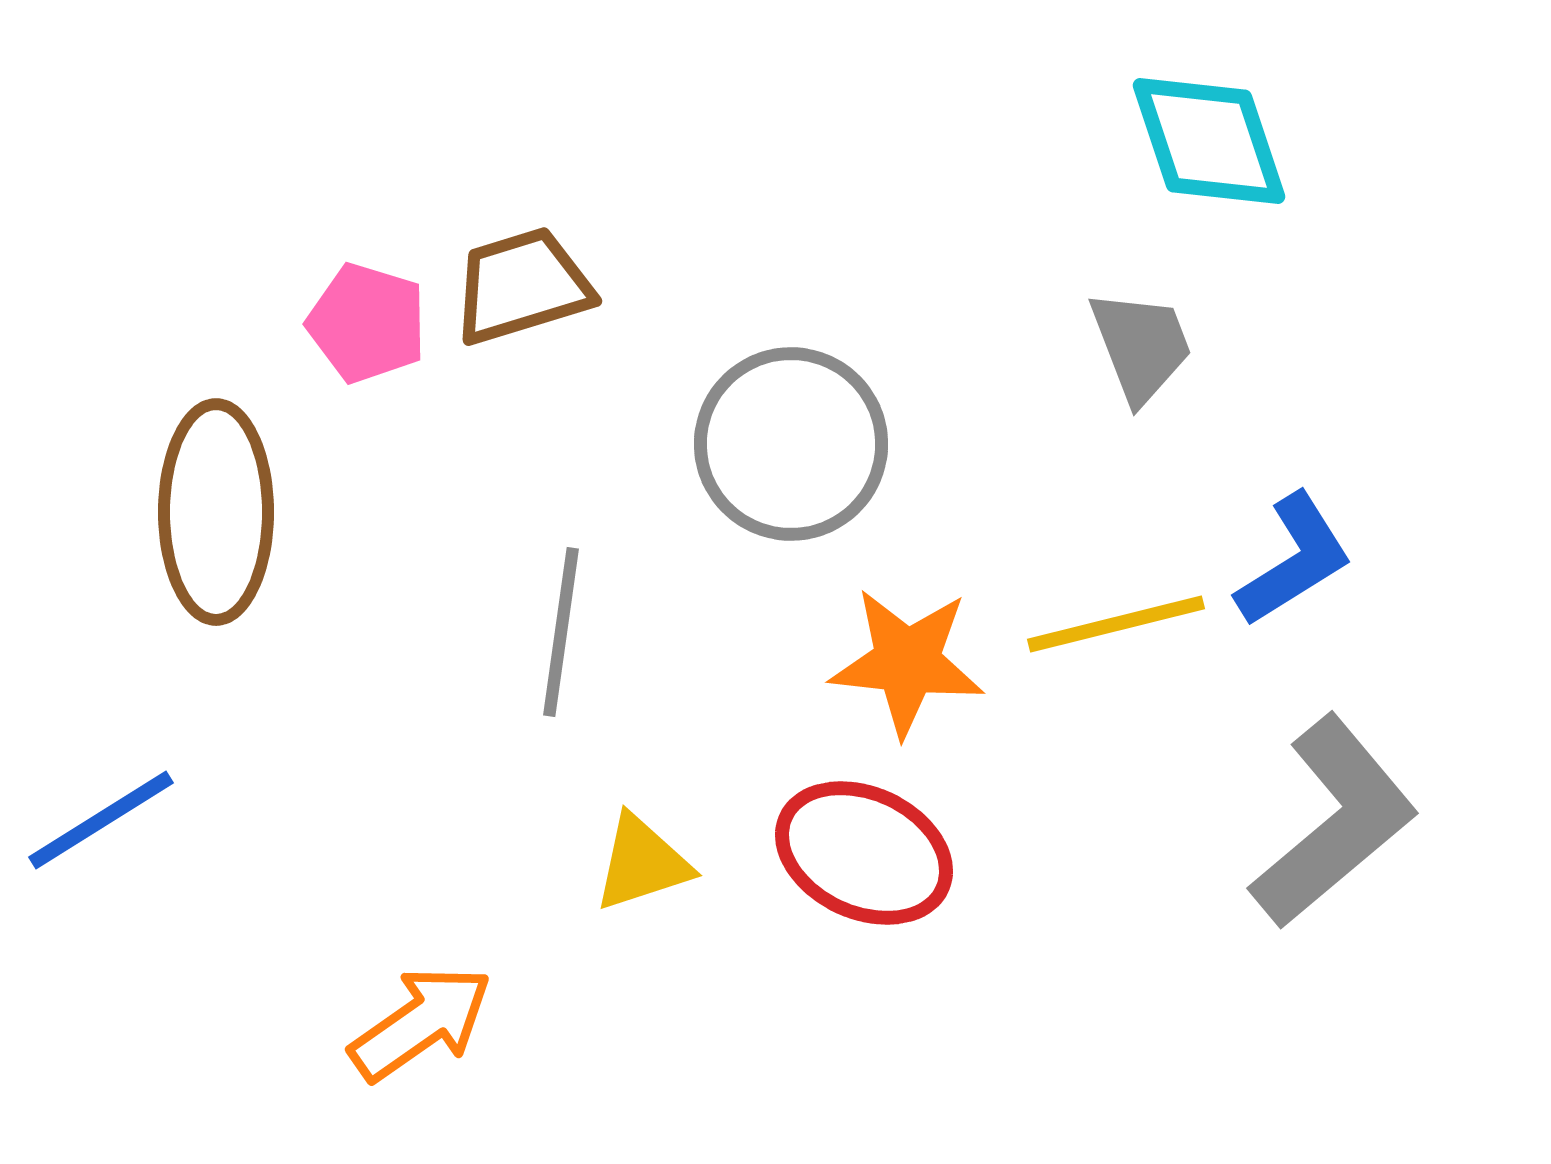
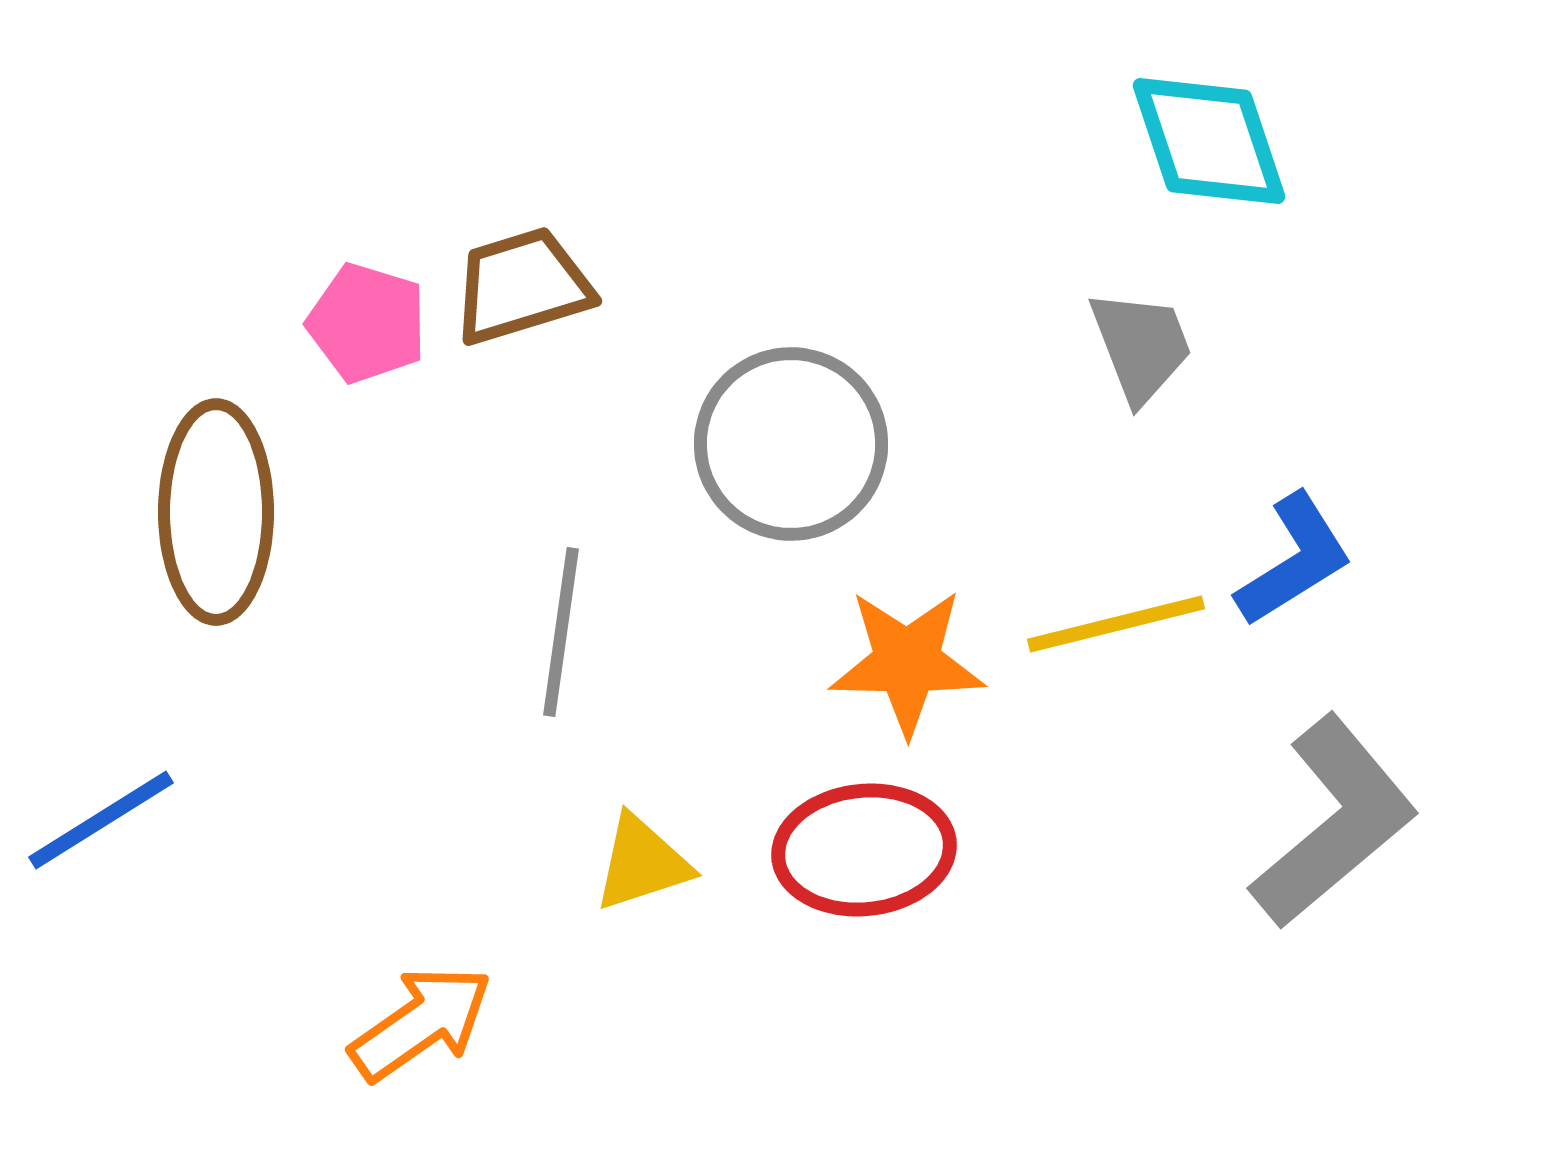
orange star: rotated 5 degrees counterclockwise
red ellipse: moved 3 px up; rotated 31 degrees counterclockwise
